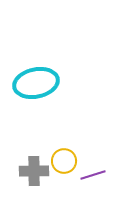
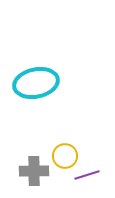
yellow circle: moved 1 px right, 5 px up
purple line: moved 6 px left
